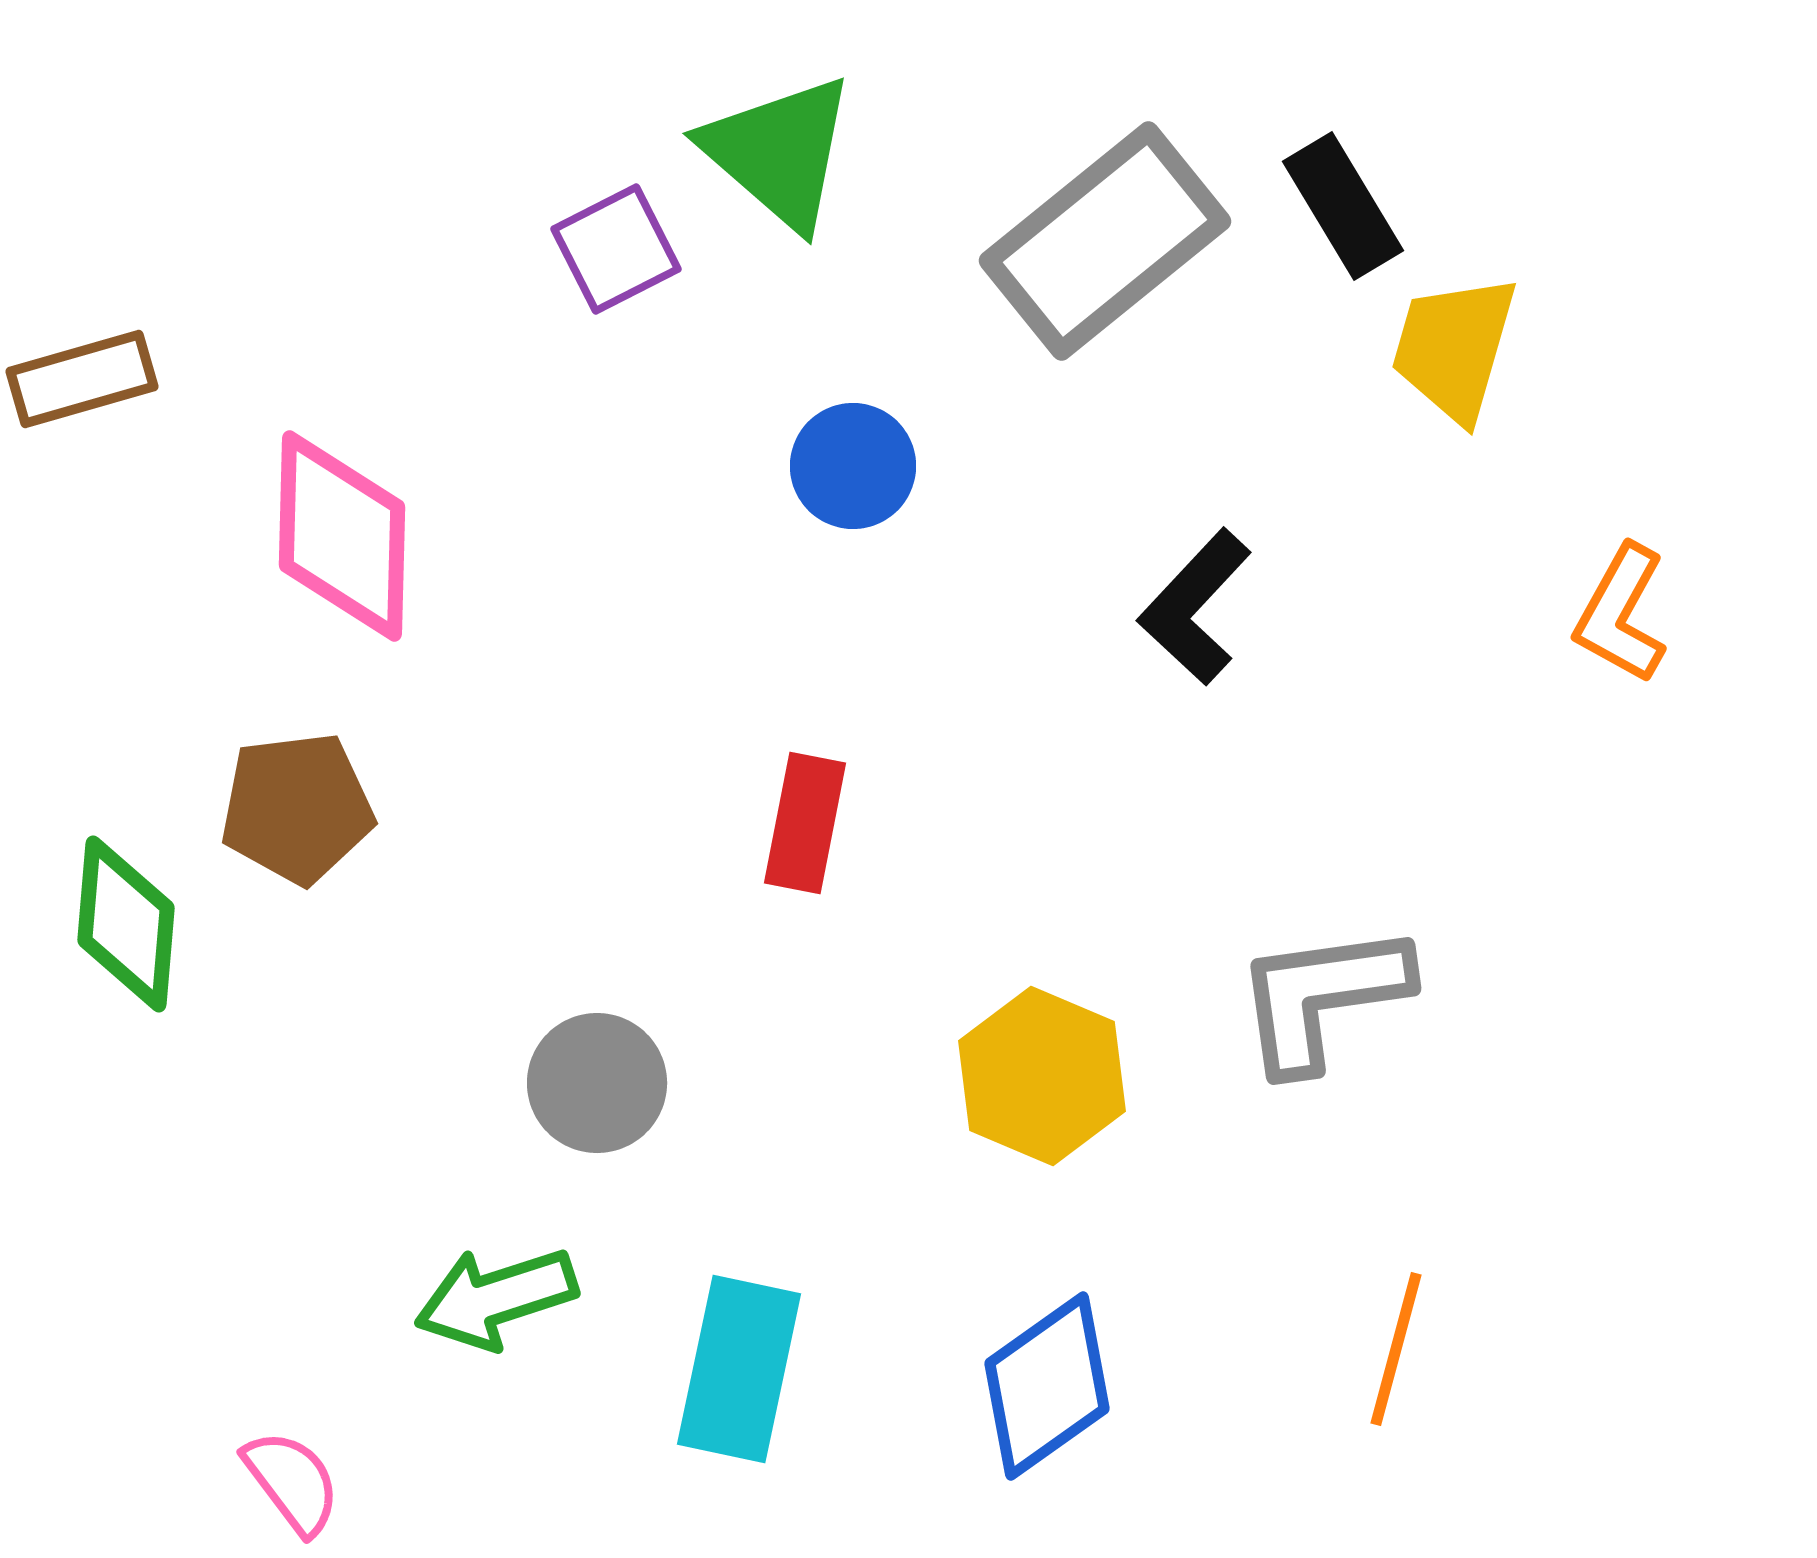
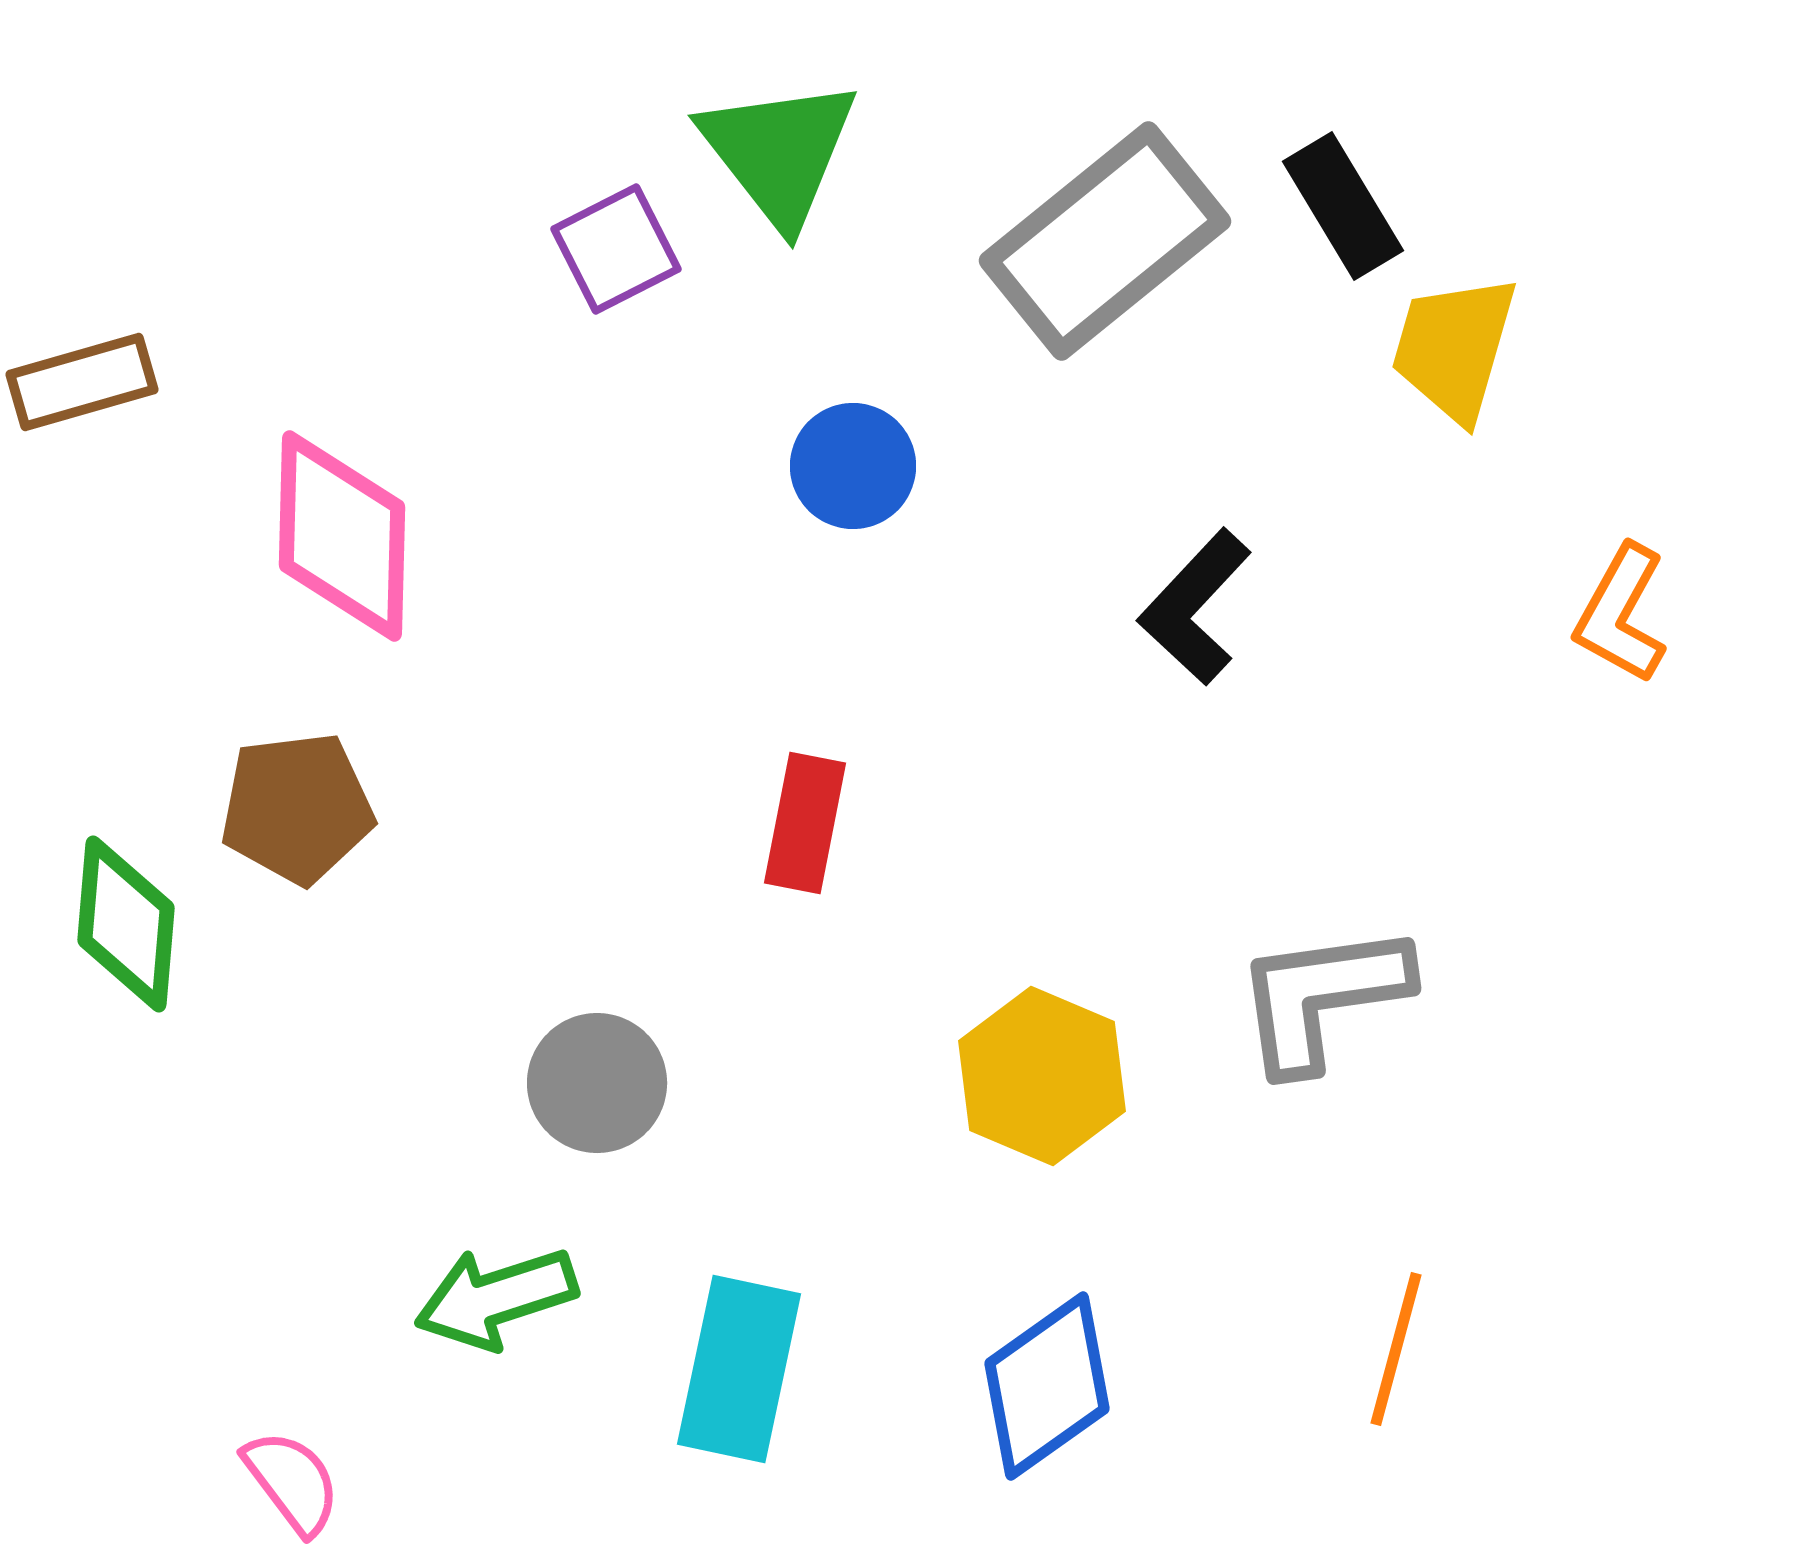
green triangle: rotated 11 degrees clockwise
brown rectangle: moved 3 px down
